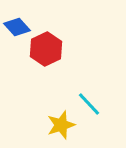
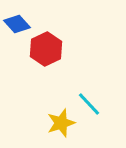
blue diamond: moved 3 px up
yellow star: moved 2 px up
